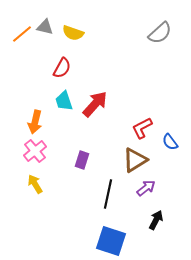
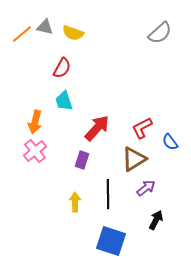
red arrow: moved 2 px right, 24 px down
brown triangle: moved 1 px left, 1 px up
yellow arrow: moved 40 px right, 18 px down; rotated 30 degrees clockwise
black line: rotated 12 degrees counterclockwise
